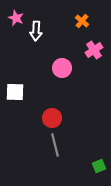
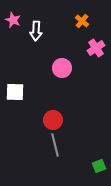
pink star: moved 3 px left, 2 px down
pink cross: moved 2 px right, 2 px up
red circle: moved 1 px right, 2 px down
